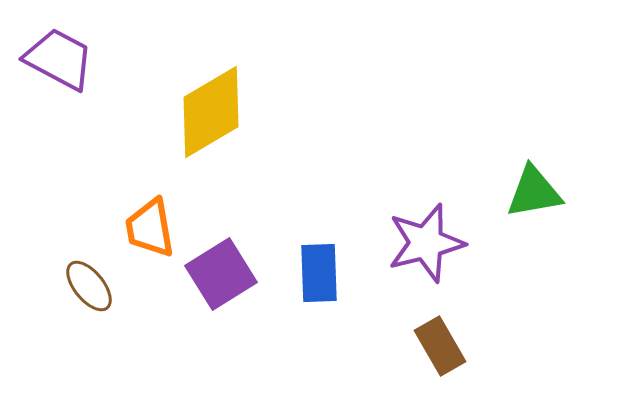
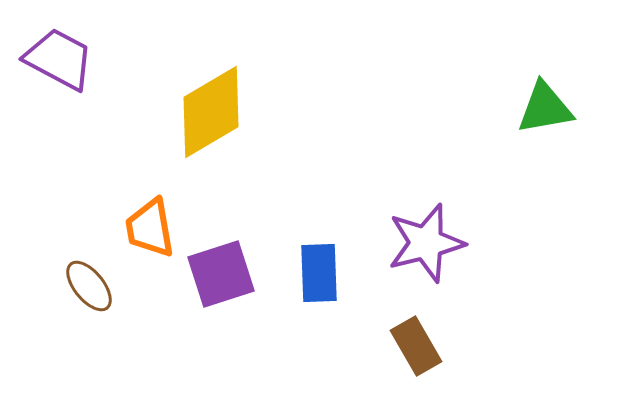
green triangle: moved 11 px right, 84 px up
purple square: rotated 14 degrees clockwise
brown rectangle: moved 24 px left
